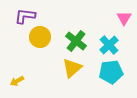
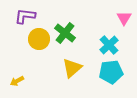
yellow circle: moved 1 px left, 2 px down
green cross: moved 11 px left, 8 px up
